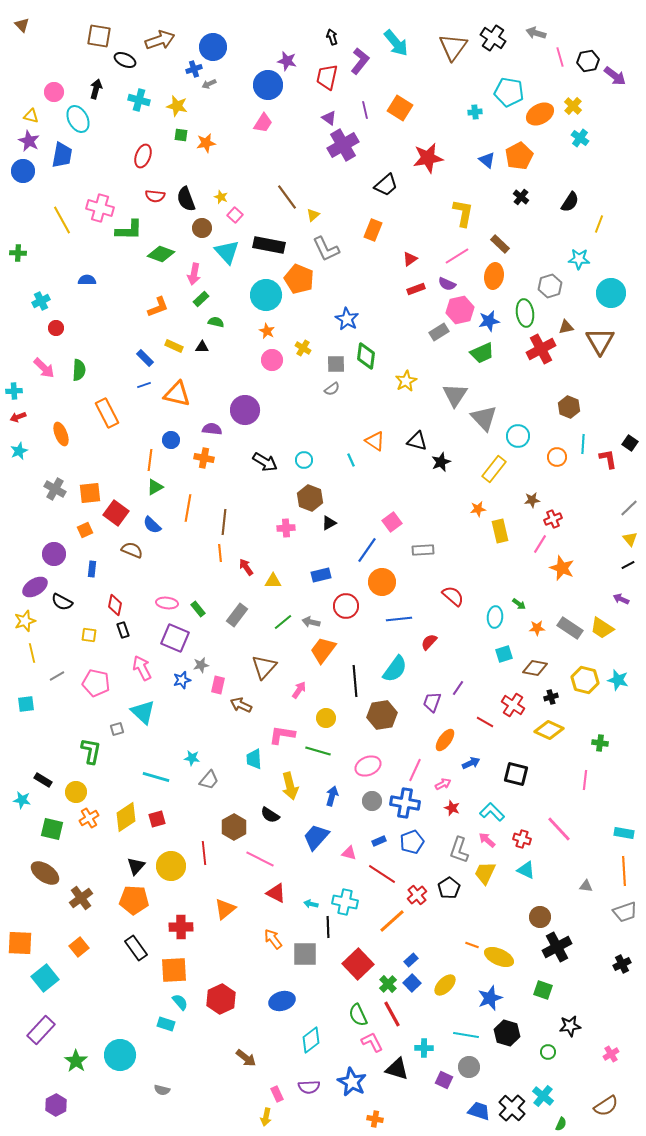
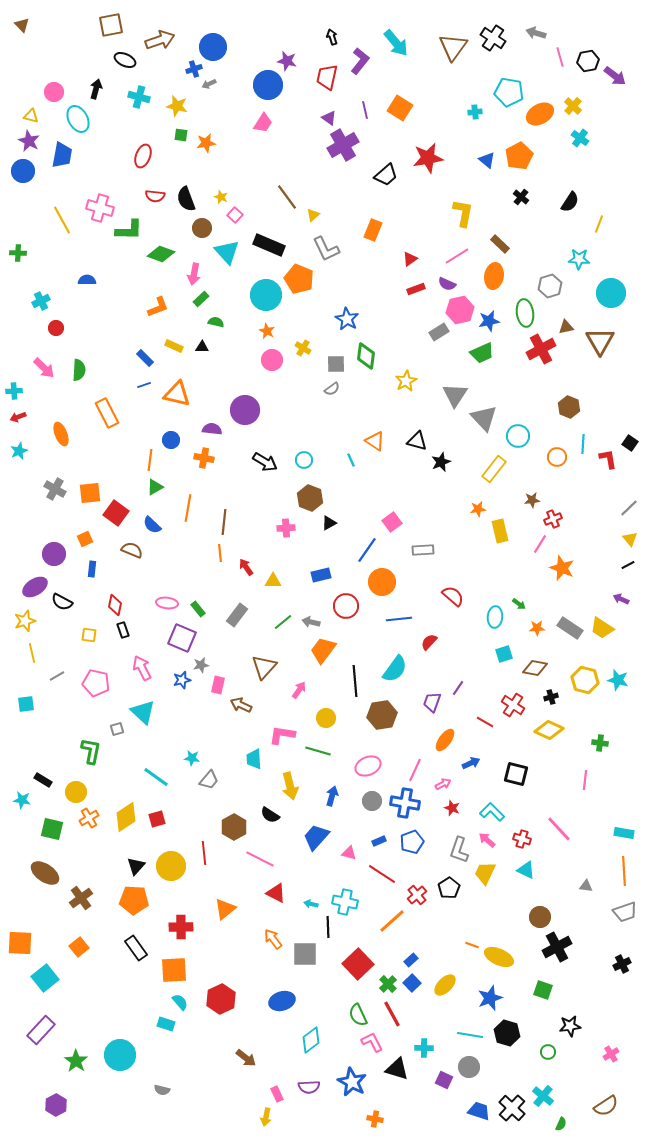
brown square at (99, 36): moved 12 px right, 11 px up; rotated 20 degrees counterclockwise
cyan cross at (139, 100): moved 3 px up
black trapezoid at (386, 185): moved 10 px up
black rectangle at (269, 245): rotated 12 degrees clockwise
orange square at (85, 530): moved 9 px down
purple square at (175, 638): moved 7 px right
cyan line at (156, 777): rotated 20 degrees clockwise
cyan line at (466, 1035): moved 4 px right
